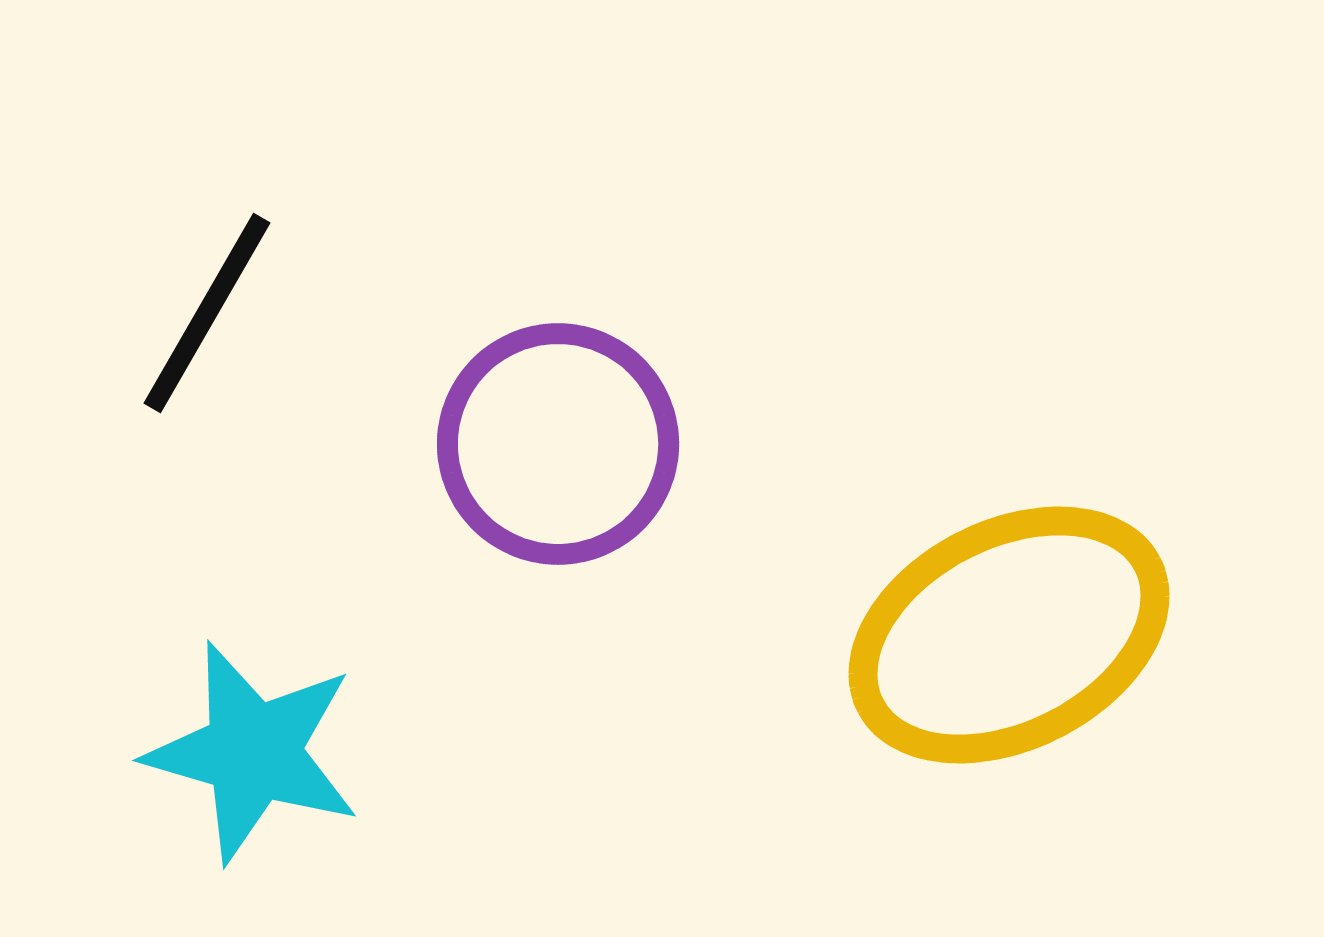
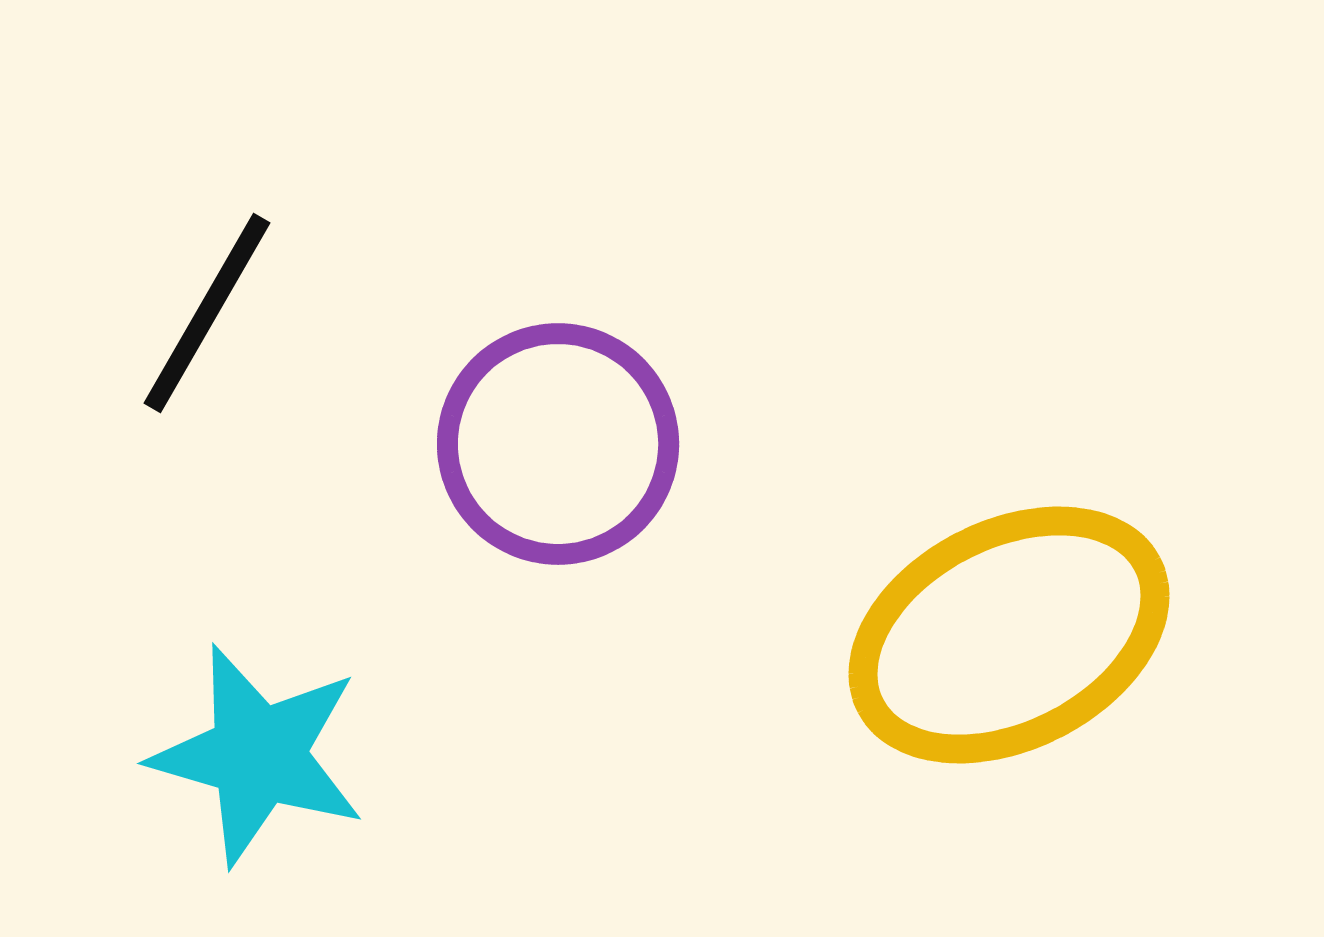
cyan star: moved 5 px right, 3 px down
